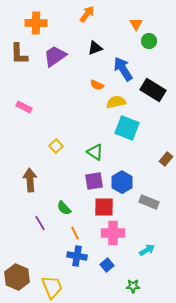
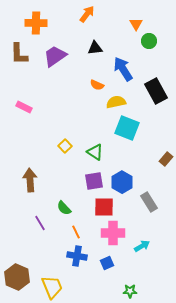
black triangle: rotated 14 degrees clockwise
black rectangle: moved 3 px right, 1 px down; rotated 30 degrees clockwise
yellow square: moved 9 px right
gray rectangle: rotated 36 degrees clockwise
orange line: moved 1 px right, 1 px up
cyan arrow: moved 5 px left, 4 px up
blue square: moved 2 px up; rotated 16 degrees clockwise
green star: moved 3 px left, 5 px down
